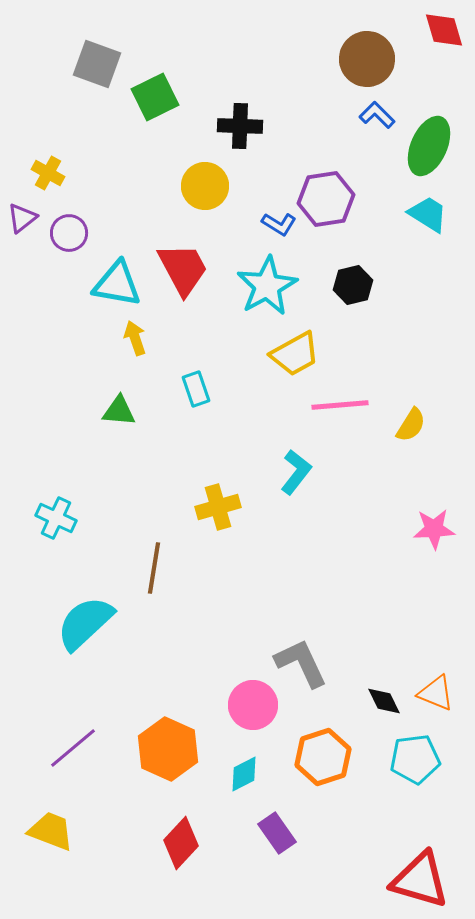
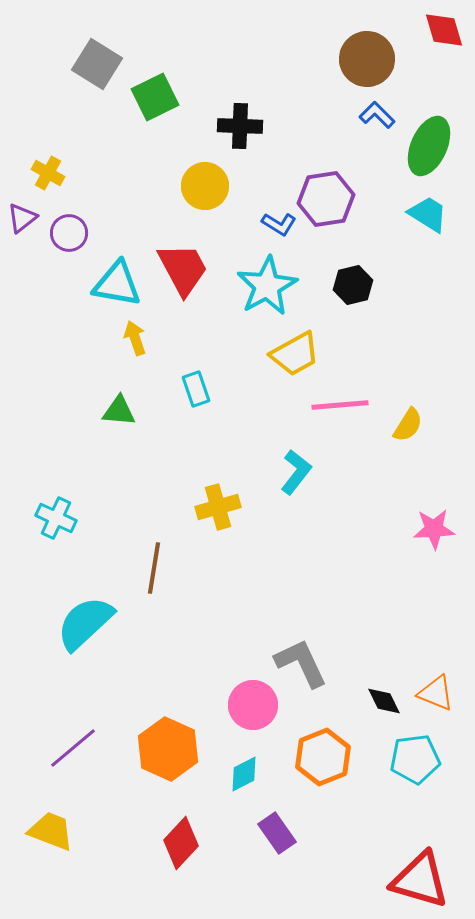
gray square at (97, 64): rotated 12 degrees clockwise
yellow semicircle at (411, 425): moved 3 px left
orange hexagon at (323, 757): rotated 4 degrees counterclockwise
